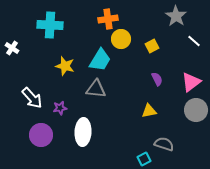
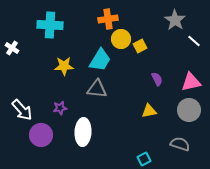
gray star: moved 1 px left, 4 px down
yellow square: moved 12 px left
yellow star: moved 1 px left; rotated 18 degrees counterclockwise
pink triangle: rotated 25 degrees clockwise
gray triangle: moved 1 px right
white arrow: moved 10 px left, 12 px down
gray circle: moved 7 px left
gray semicircle: moved 16 px right
